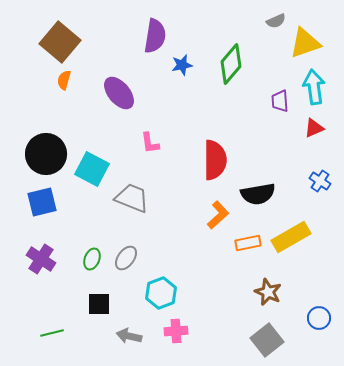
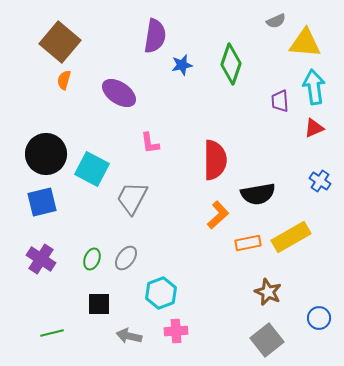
yellow triangle: rotated 24 degrees clockwise
green diamond: rotated 21 degrees counterclockwise
purple ellipse: rotated 16 degrees counterclockwise
gray trapezoid: rotated 84 degrees counterclockwise
